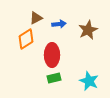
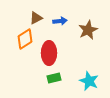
blue arrow: moved 1 px right, 3 px up
orange diamond: moved 1 px left
red ellipse: moved 3 px left, 2 px up
